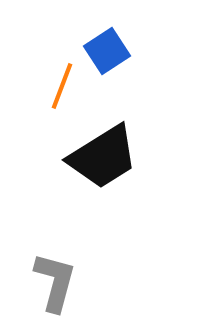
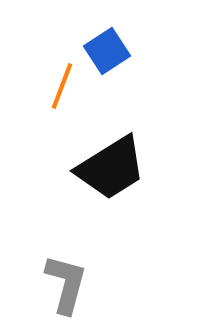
black trapezoid: moved 8 px right, 11 px down
gray L-shape: moved 11 px right, 2 px down
